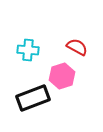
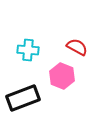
pink hexagon: rotated 20 degrees counterclockwise
black rectangle: moved 10 px left
